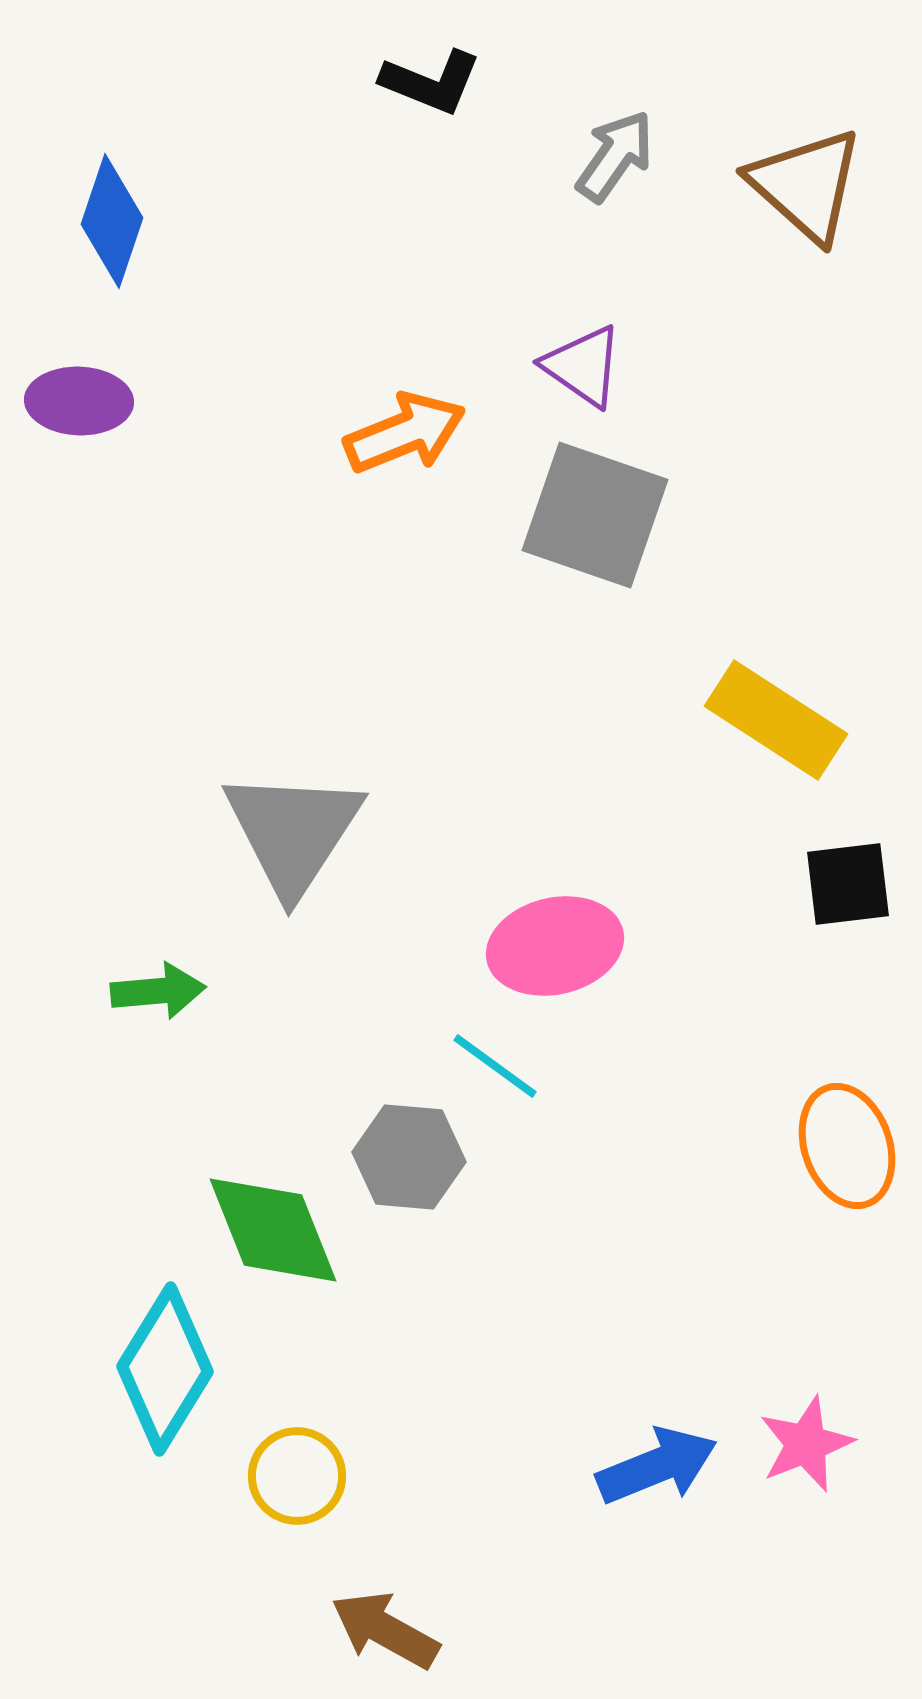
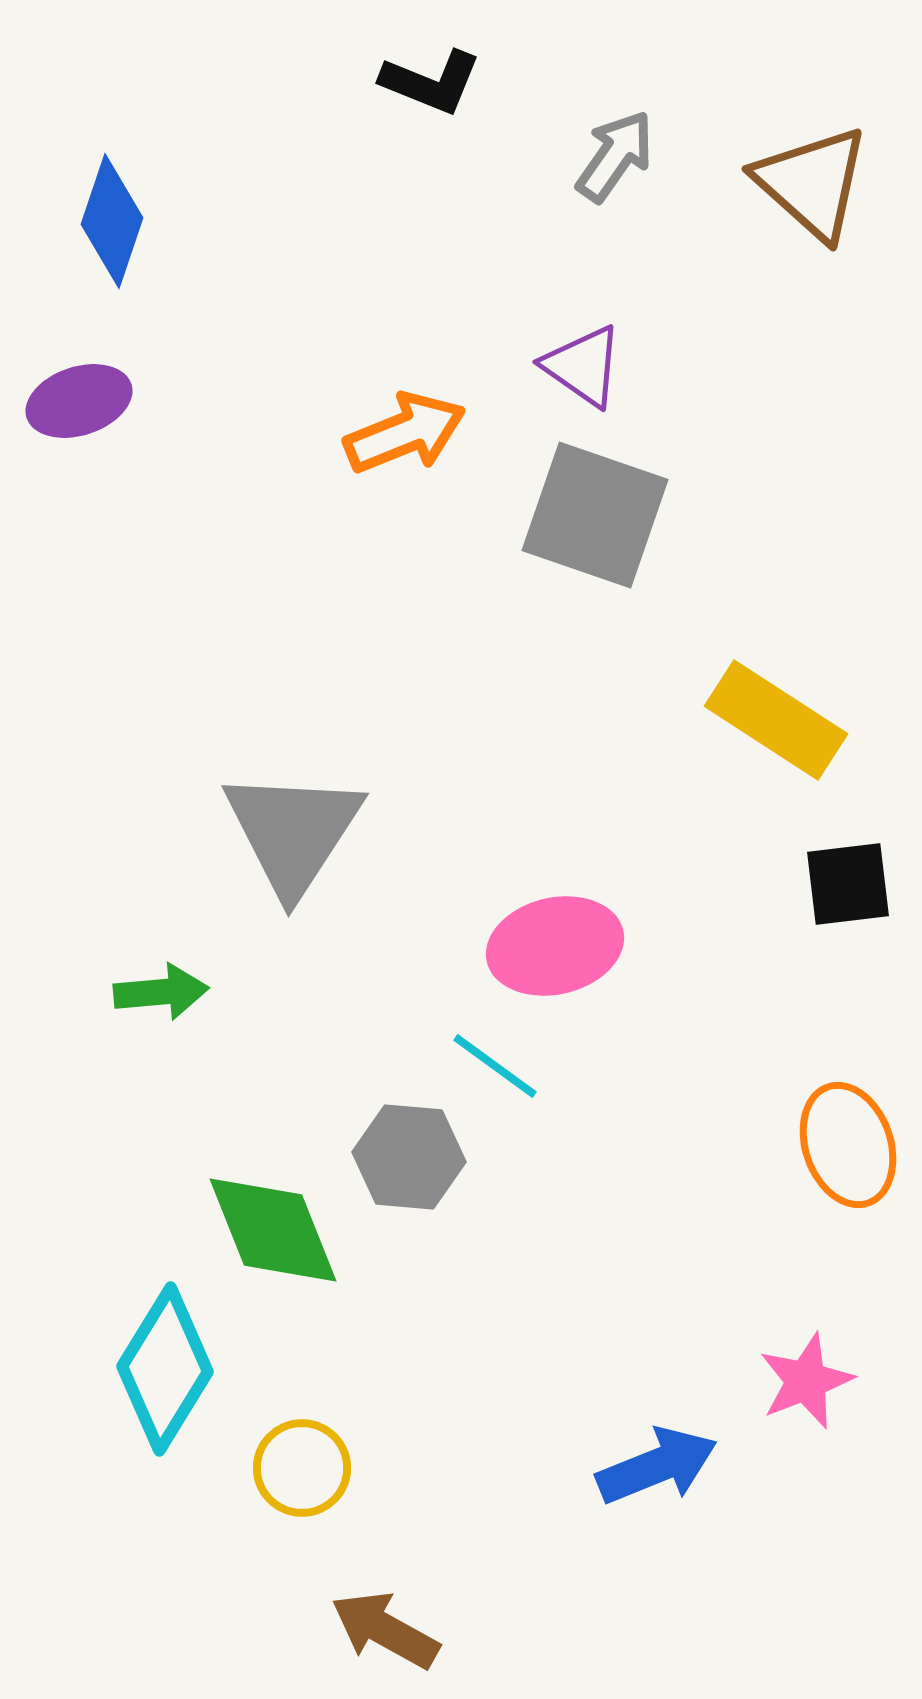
brown triangle: moved 6 px right, 2 px up
purple ellipse: rotated 20 degrees counterclockwise
green arrow: moved 3 px right, 1 px down
orange ellipse: moved 1 px right, 1 px up
pink star: moved 63 px up
yellow circle: moved 5 px right, 8 px up
